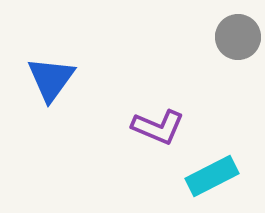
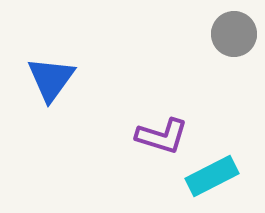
gray circle: moved 4 px left, 3 px up
purple L-shape: moved 4 px right, 9 px down; rotated 6 degrees counterclockwise
